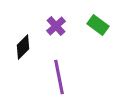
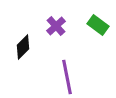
purple line: moved 8 px right
